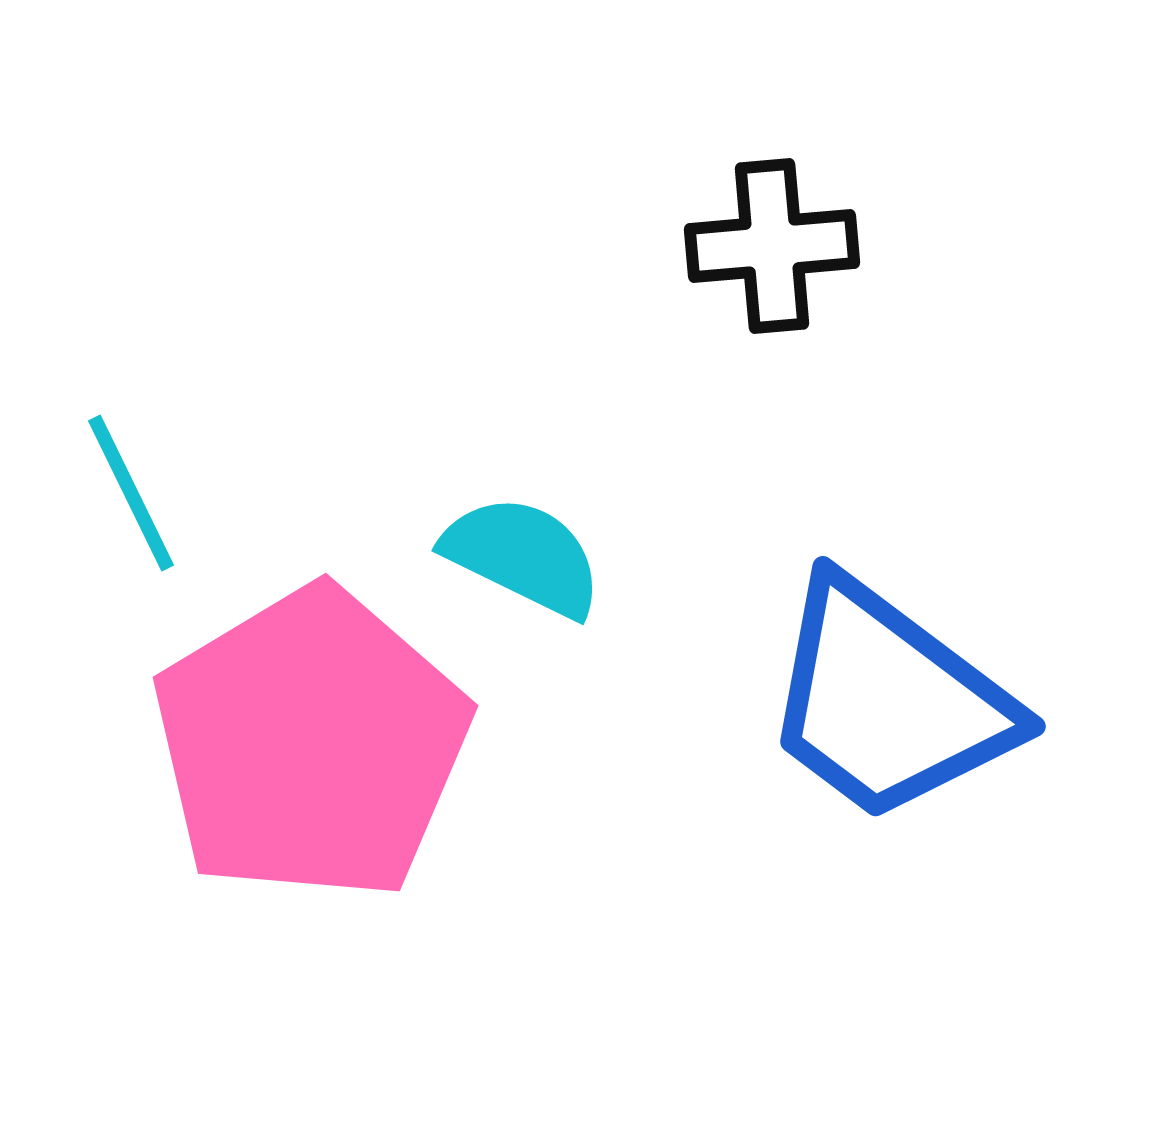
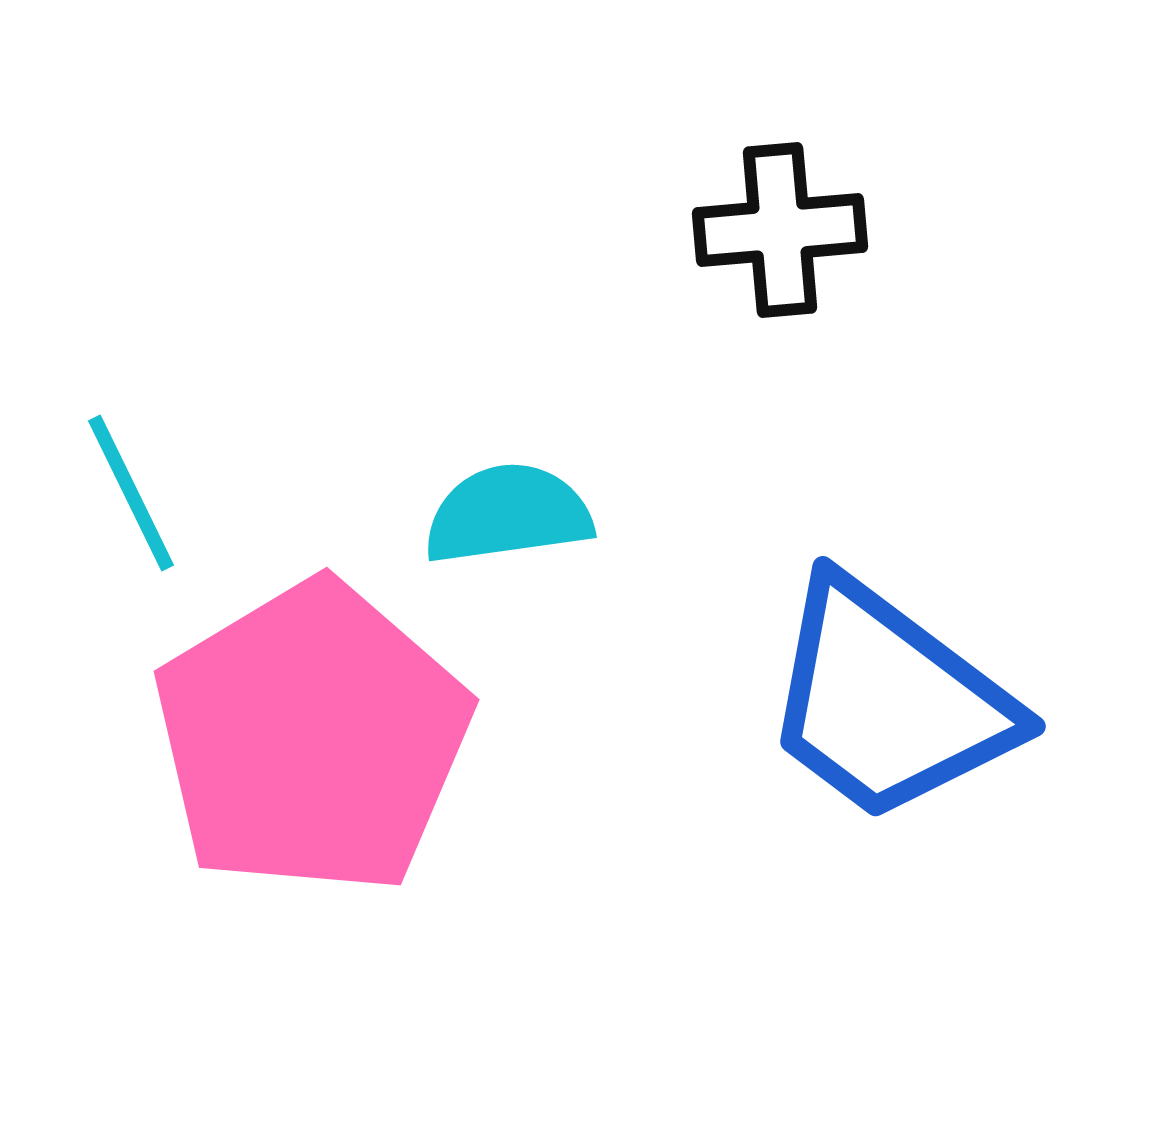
black cross: moved 8 px right, 16 px up
cyan semicircle: moved 15 px left, 42 px up; rotated 34 degrees counterclockwise
pink pentagon: moved 1 px right, 6 px up
